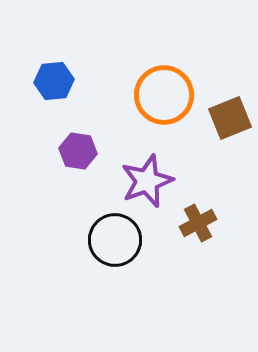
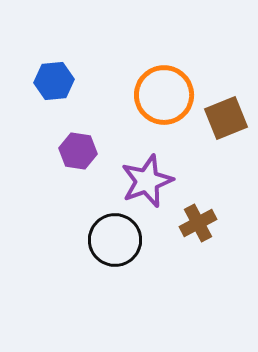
brown square: moved 4 px left
